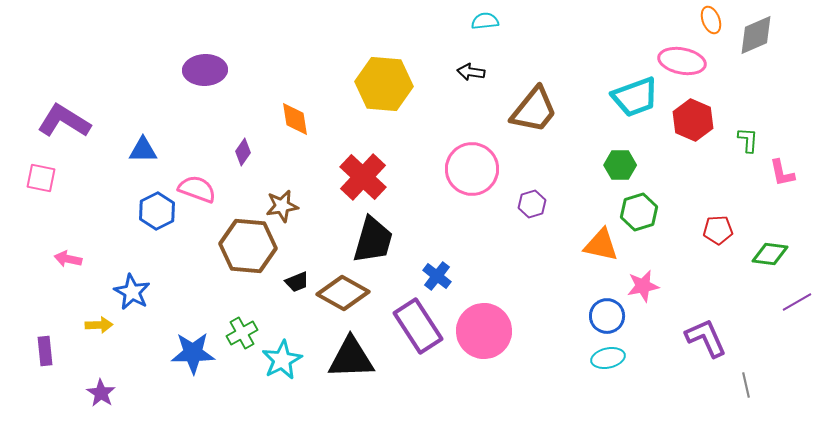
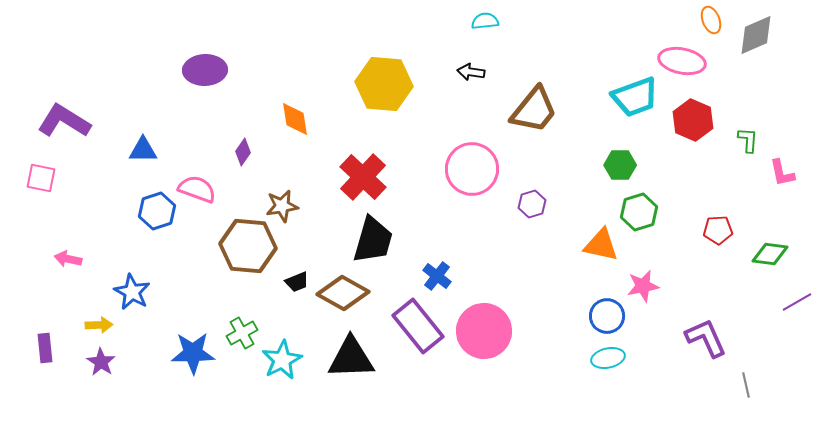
blue hexagon at (157, 211): rotated 9 degrees clockwise
purple rectangle at (418, 326): rotated 6 degrees counterclockwise
purple rectangle at (45, 351): moved 3 px up
purple star at (101, 393): moved 31 px up
